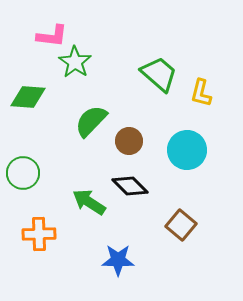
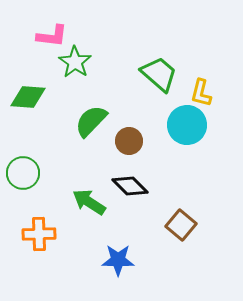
cyan circle: moved 25 px up
